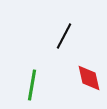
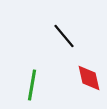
black line: rotated 68 degrees counterclockwise
